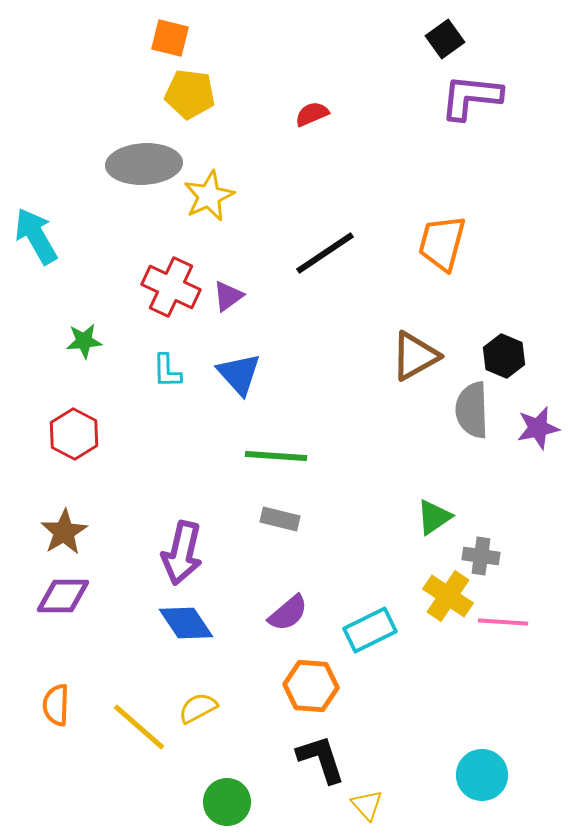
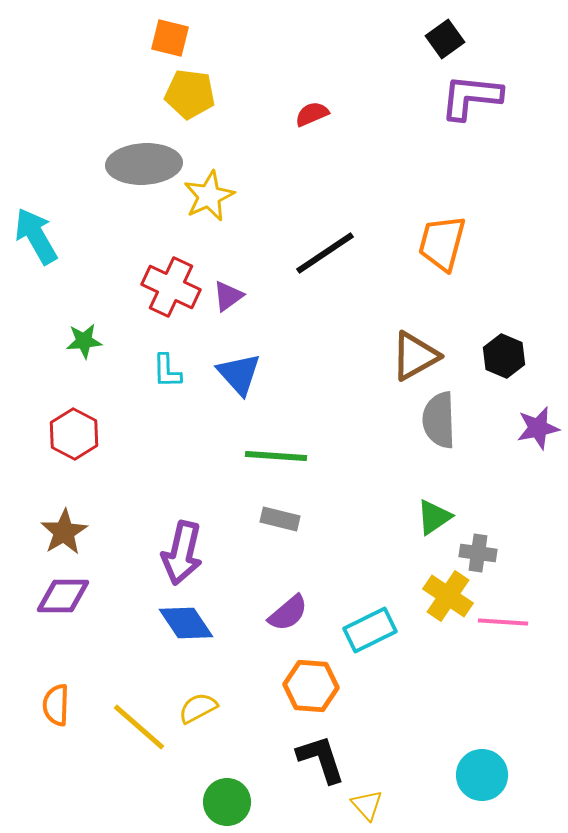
gray semicircle: moved 33 px left, 10 px down
gray cross: moved 3 px left, 3 px up
